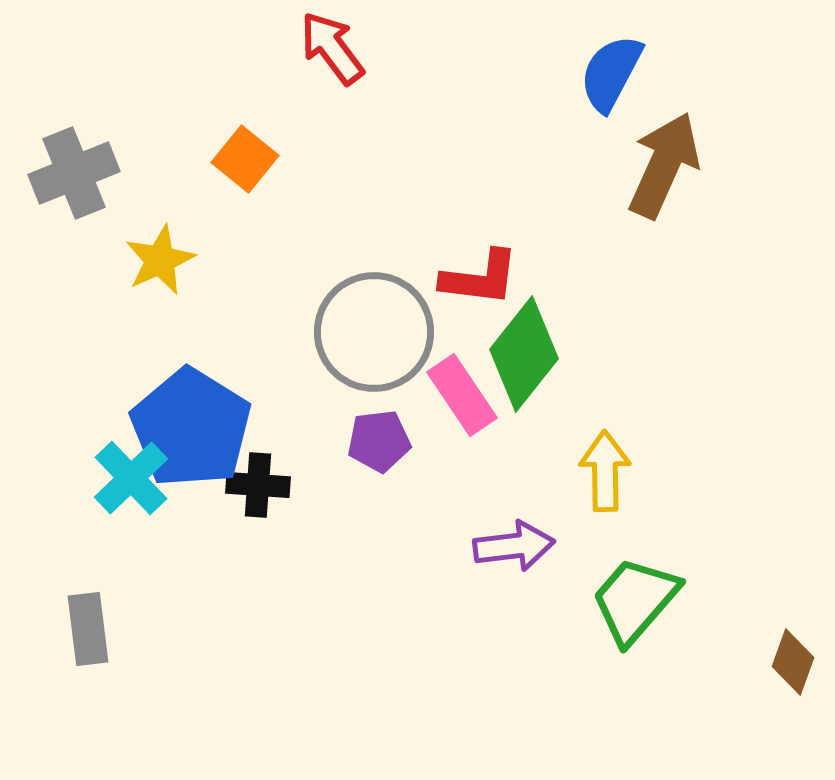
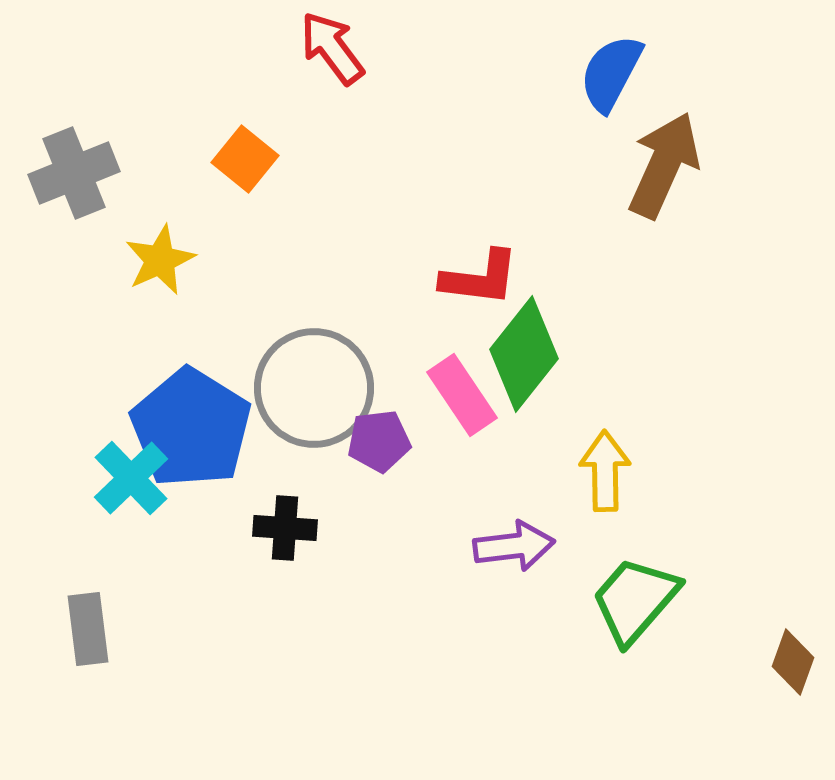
gray circle: moved 60 px left, 56 px down
black cross: moved 27 px right, 43 px down
